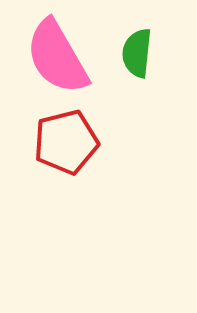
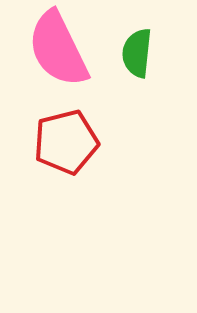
pink semicircle: moved 1 px right, 8 px up; rotated 4 degrees clockwise
